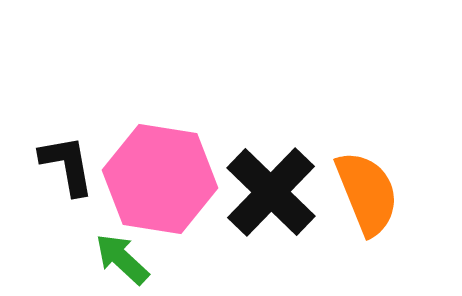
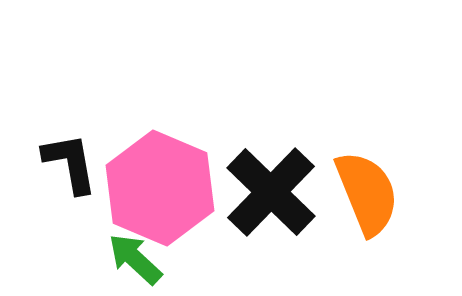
black L-shape: moved 3 px right, 2 px up
pink hexagon: moved 9 px down; rotated 14 degrees clockwise
green arrow: moved 13 px right
